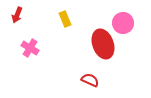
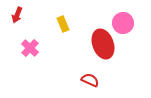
yellow rectangle: moved 2 px left, 5 px down
pink cross: rotated 12 degrees clockwise
